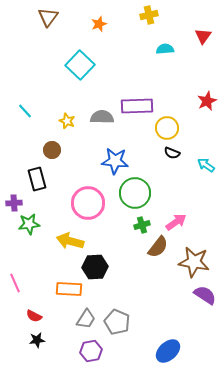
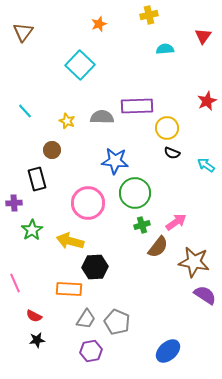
brown triangle: moved 25 px left, 15 px down
green star: moved 3 px right, 6 px down; rotated 25 degrees counterclockwise
